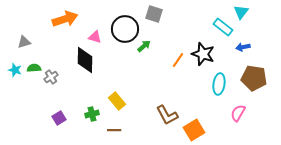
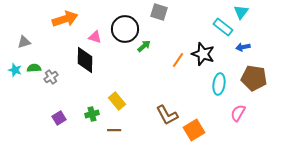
gray square: moved 5 px right, 2 px up
